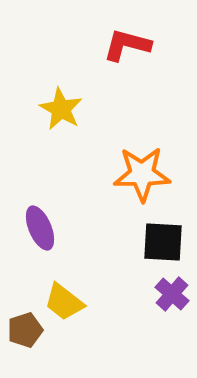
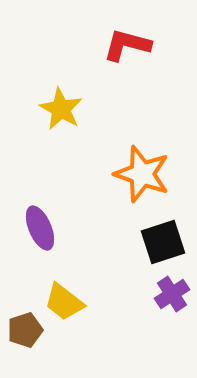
orange star: rotated 20 degrees clockwise
black square: rotated 21 degrees counterclockwise
purple cross: rotated 16 degrees clockwise
